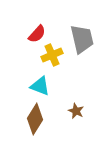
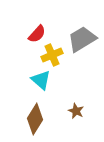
gray trapezoid: rotated 108 degrees counterclockwise
cyan triangle: moved 1 px right, 6 px up; rotated 20 degrees clockwise
